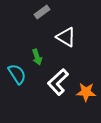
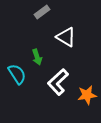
orange star: moved 1 px right, 3 px down; rotated 12 degrees counterclockwise
